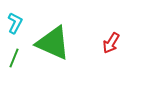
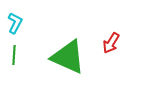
green triangle: moved 15 px right, 14 px down
green line: moved 3 px up; rotated 18 degrees counterclockwise
